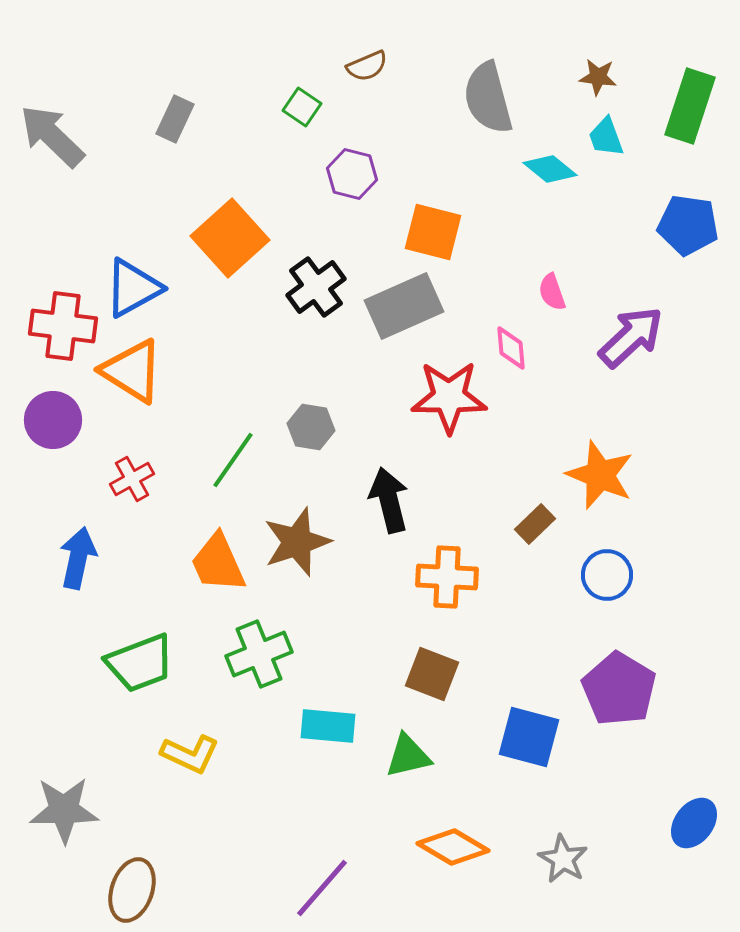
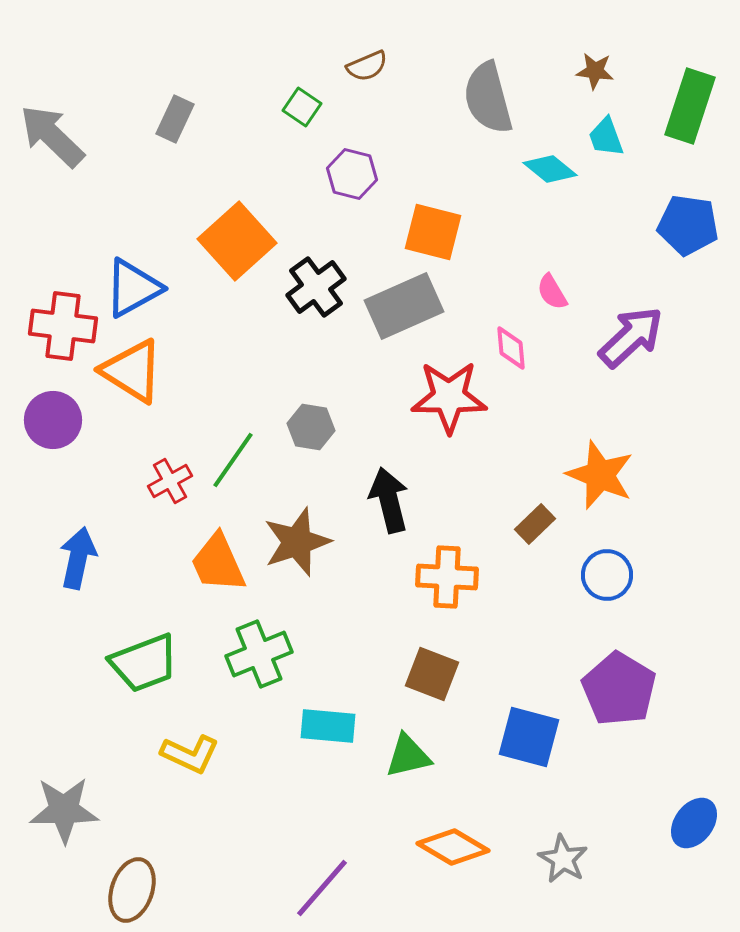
brown star at (598, 77): moved 3 px left, 6 px up
orange square at (230, 238): moved 7 px right, 3 px down
pink semicircle at (552, 292): rotated 12 degrees counterclockwise
red cross at (132, 479): moved 38 px right, 2 px down
green trapezoid at (140, 663): moved 4 px right
